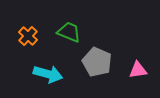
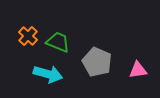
green trapezoid: moved 11 px left, 10 px down
